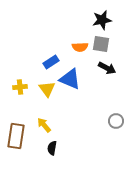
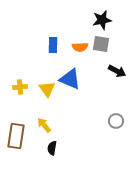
blue rectangle: moved 2 px right, 17 px up; rotated 56 degrees counterclockwise
black arrow: moved 10 px right, 3 px down
